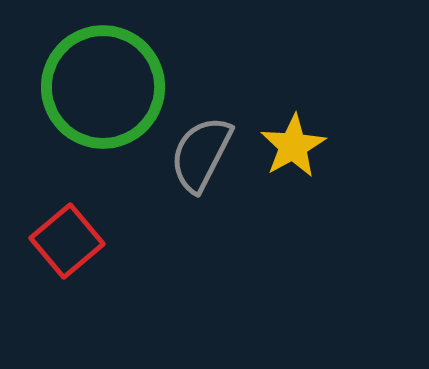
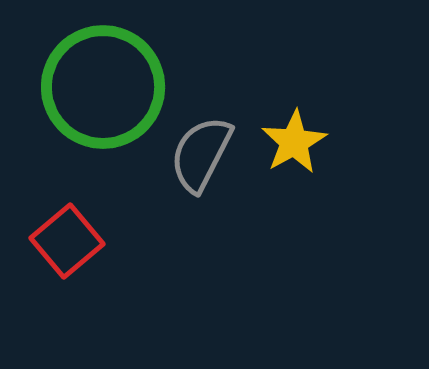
yellow star: moved 1 px right, 4 px up
